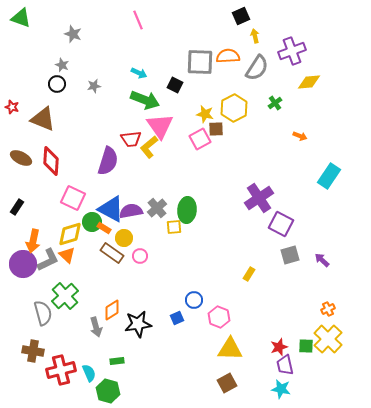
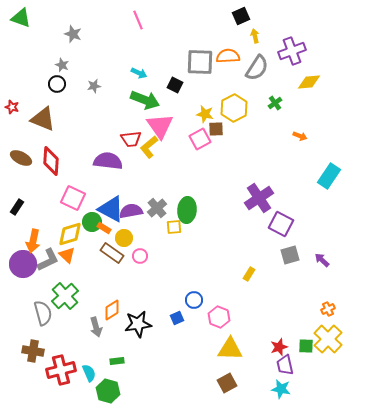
purple semicircle at (108, 161): rotated 100 degrees counterclockwise
